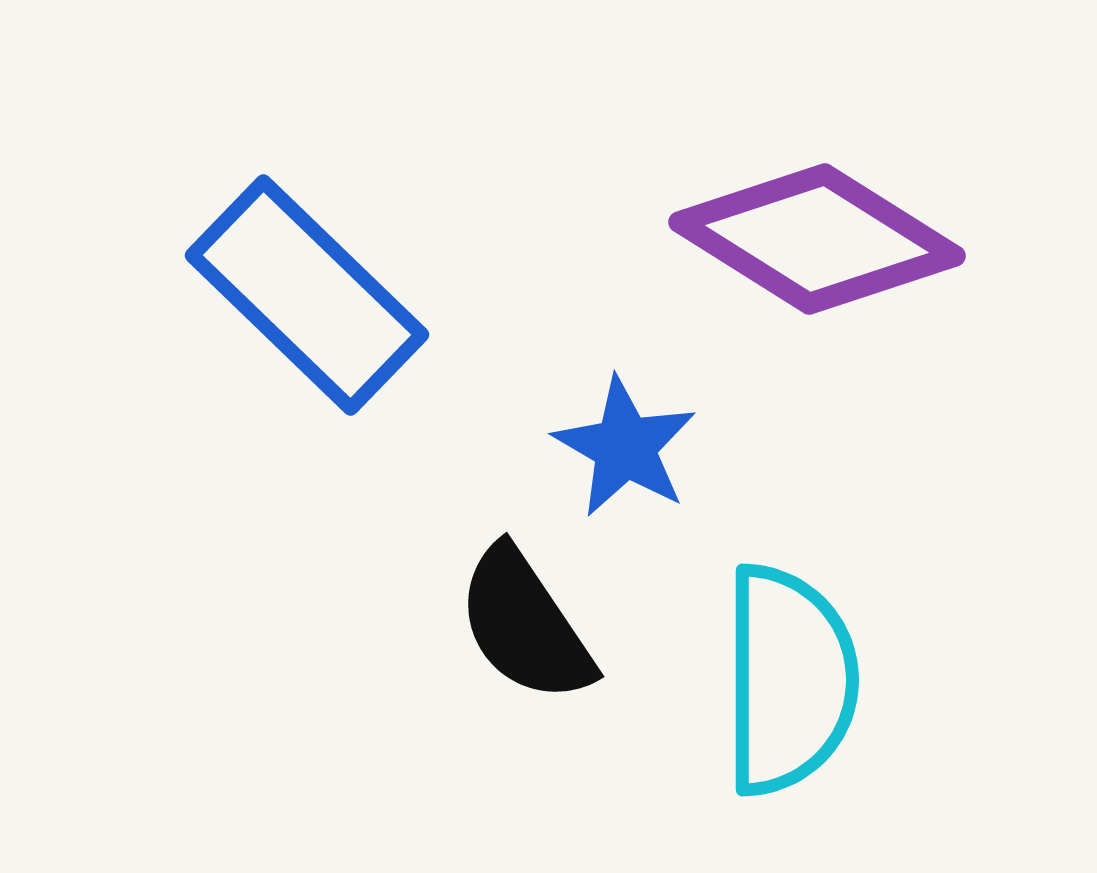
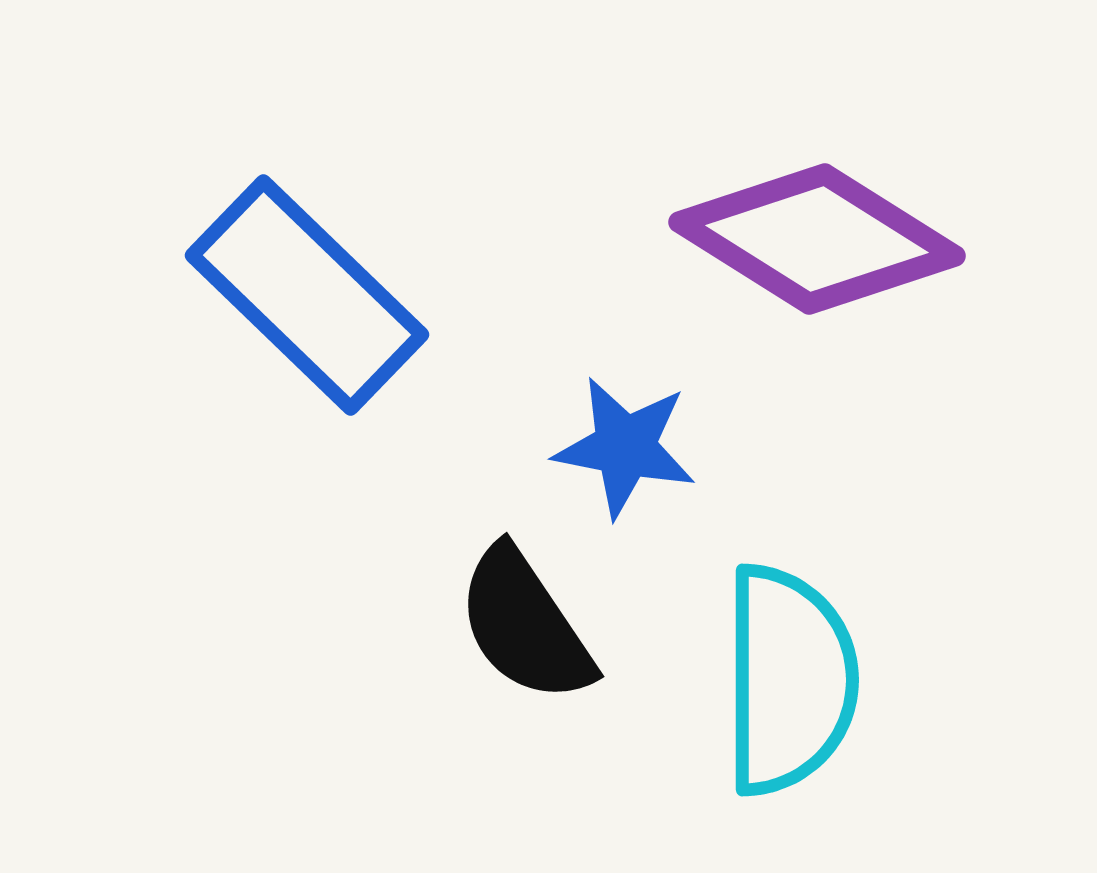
blue star: rotated 19 degrees counterclockwise
